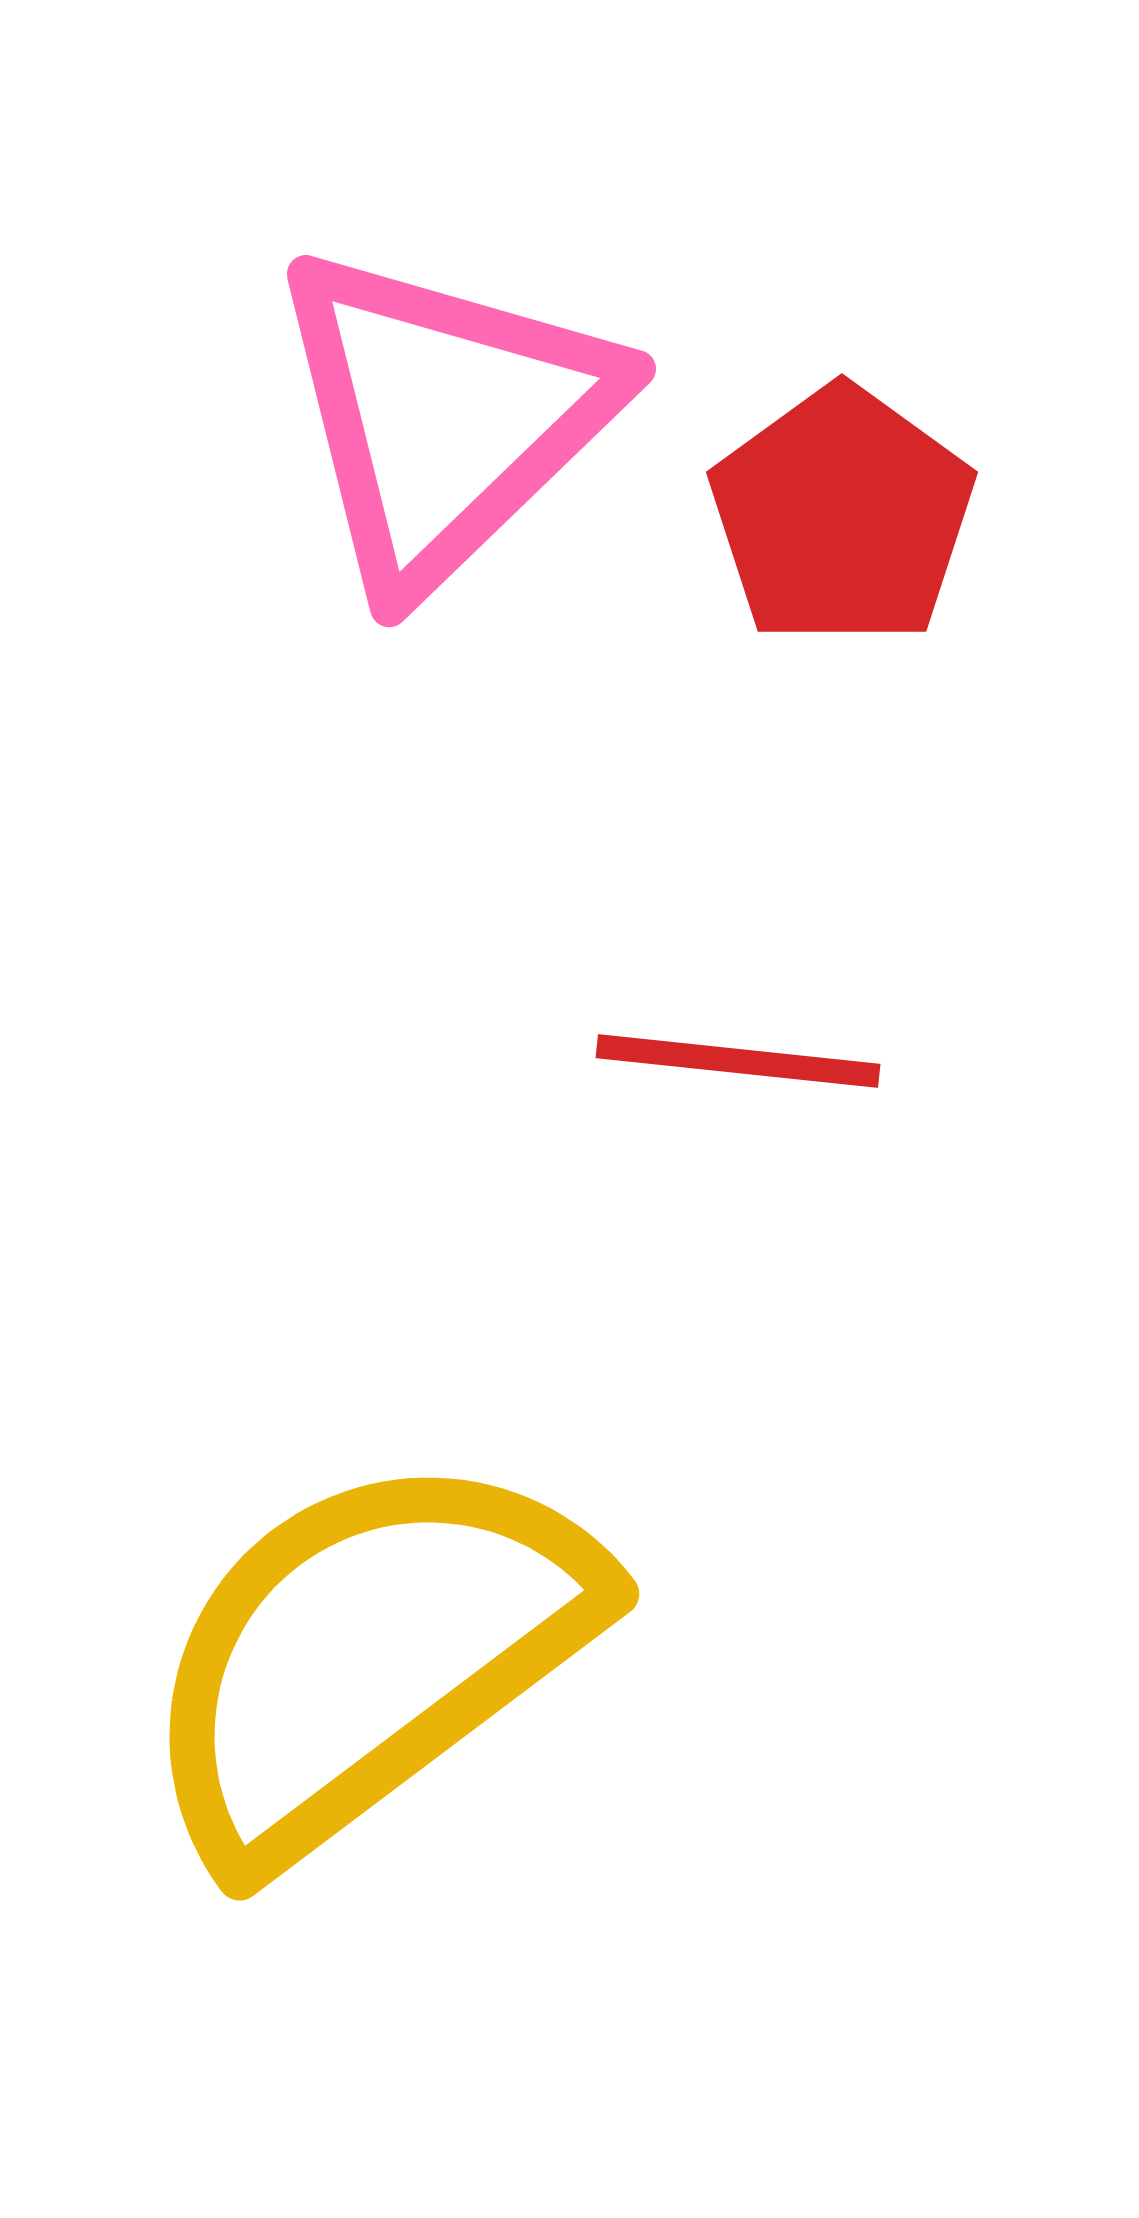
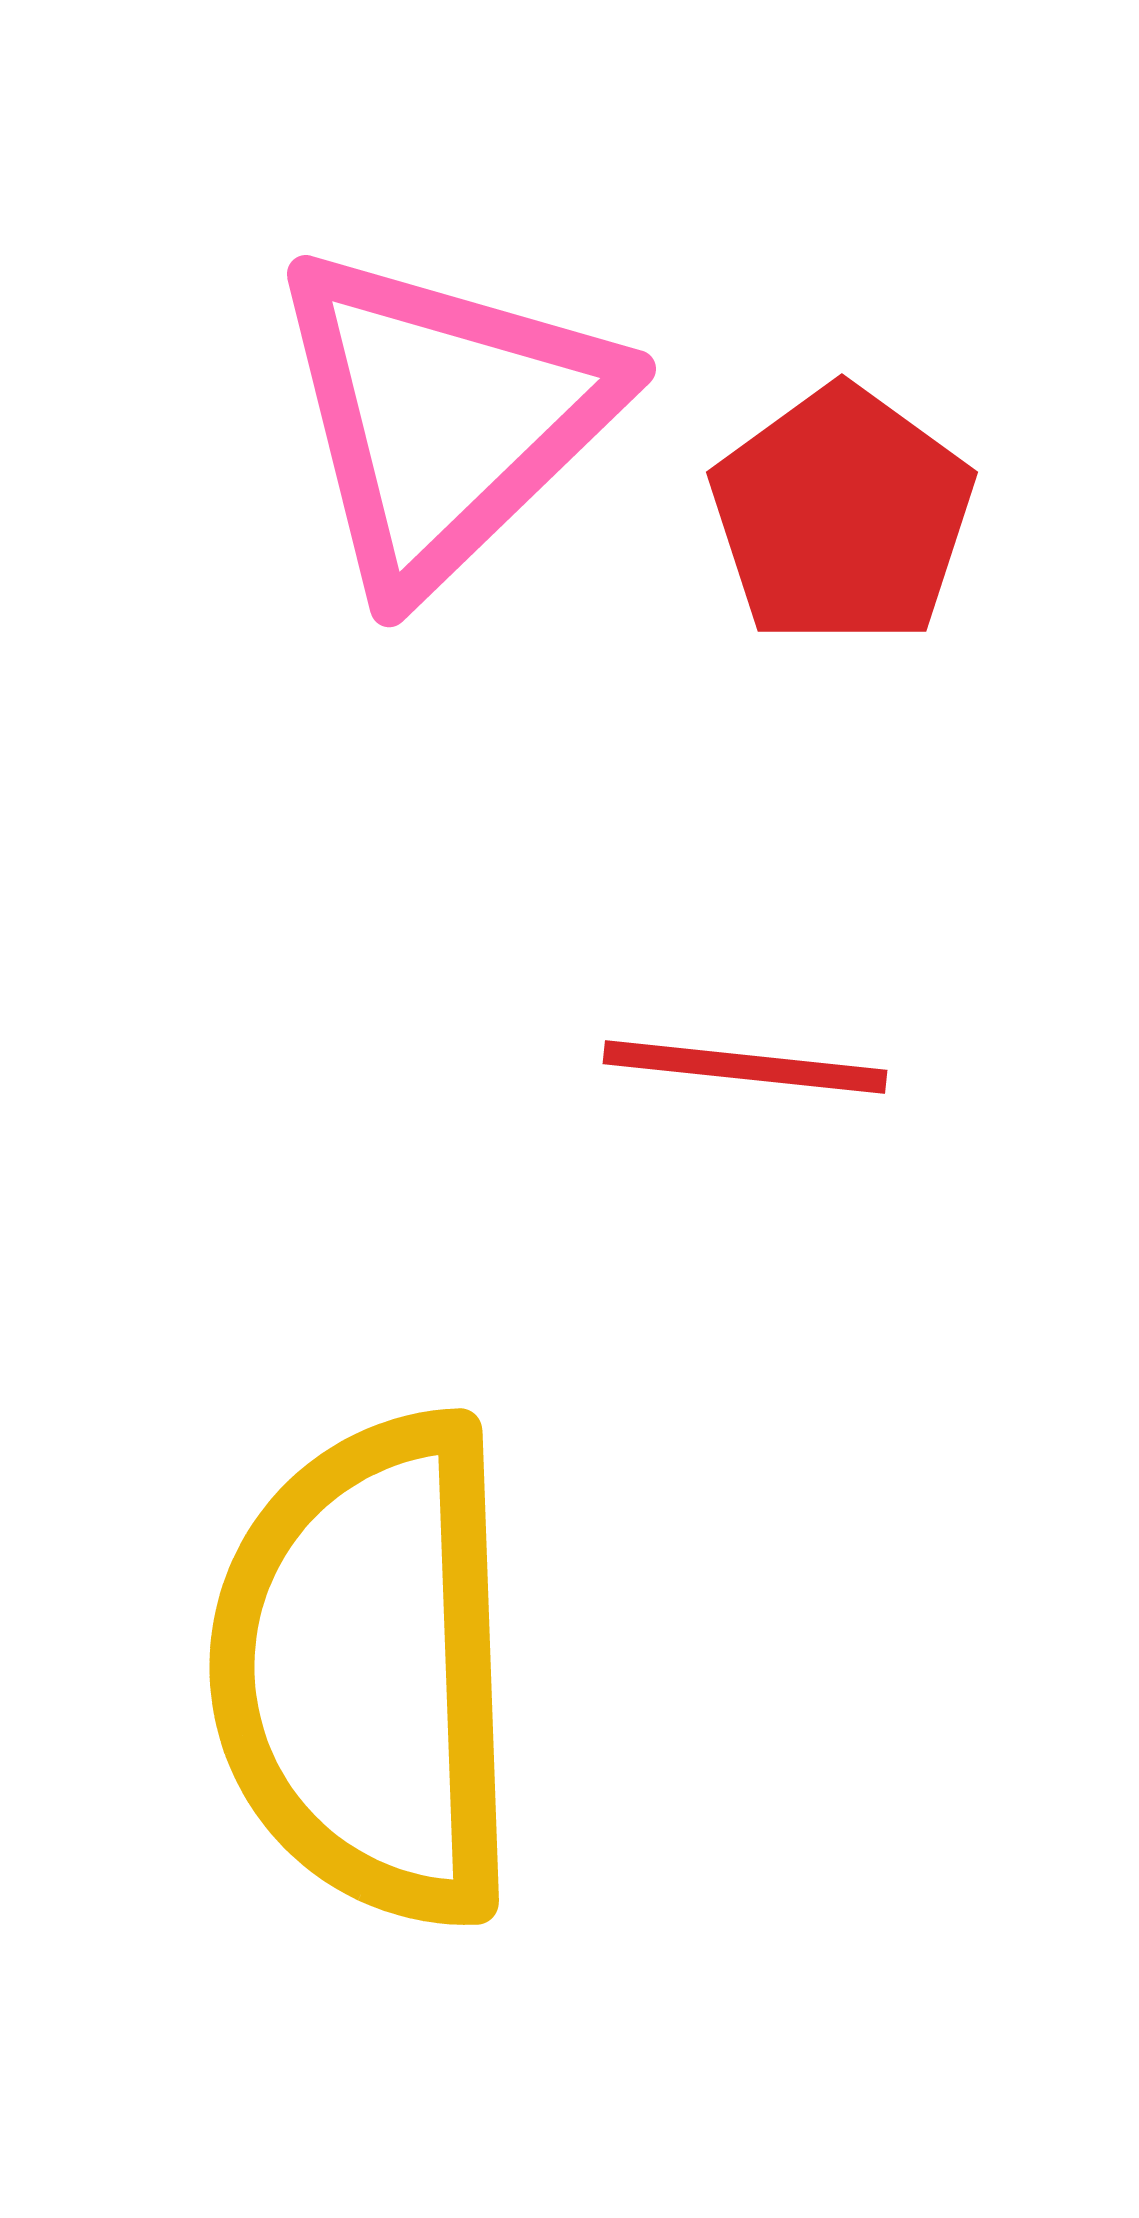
red line: moved 7 px right, 6 px down
yellow semicircle: moved 14 px down; rotated 55 degrees counterclockwise
